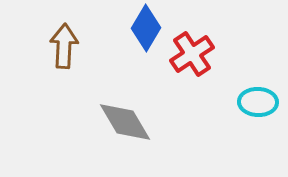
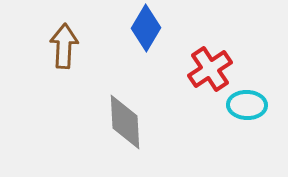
red cross: moved 18 px right, 15 px down
cyan ellipse: moved 11 px left, 3 px down
gray diamond: rotated 28 degrees clockwise
